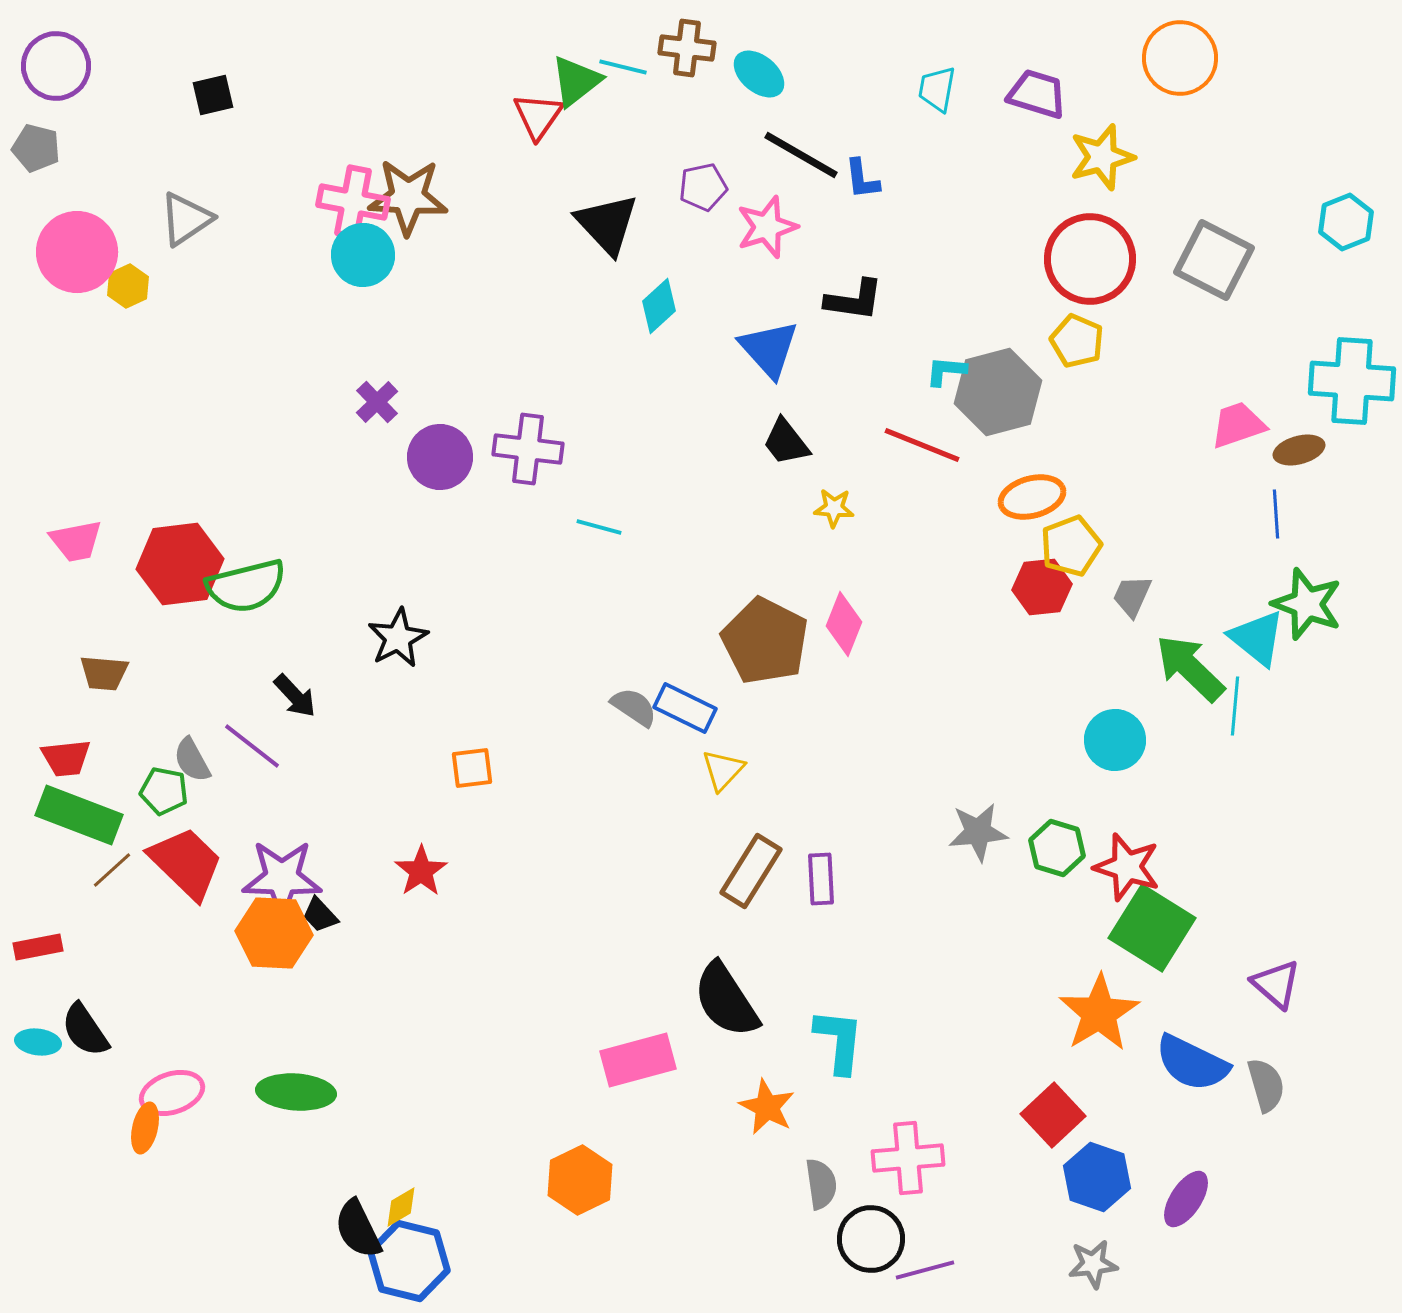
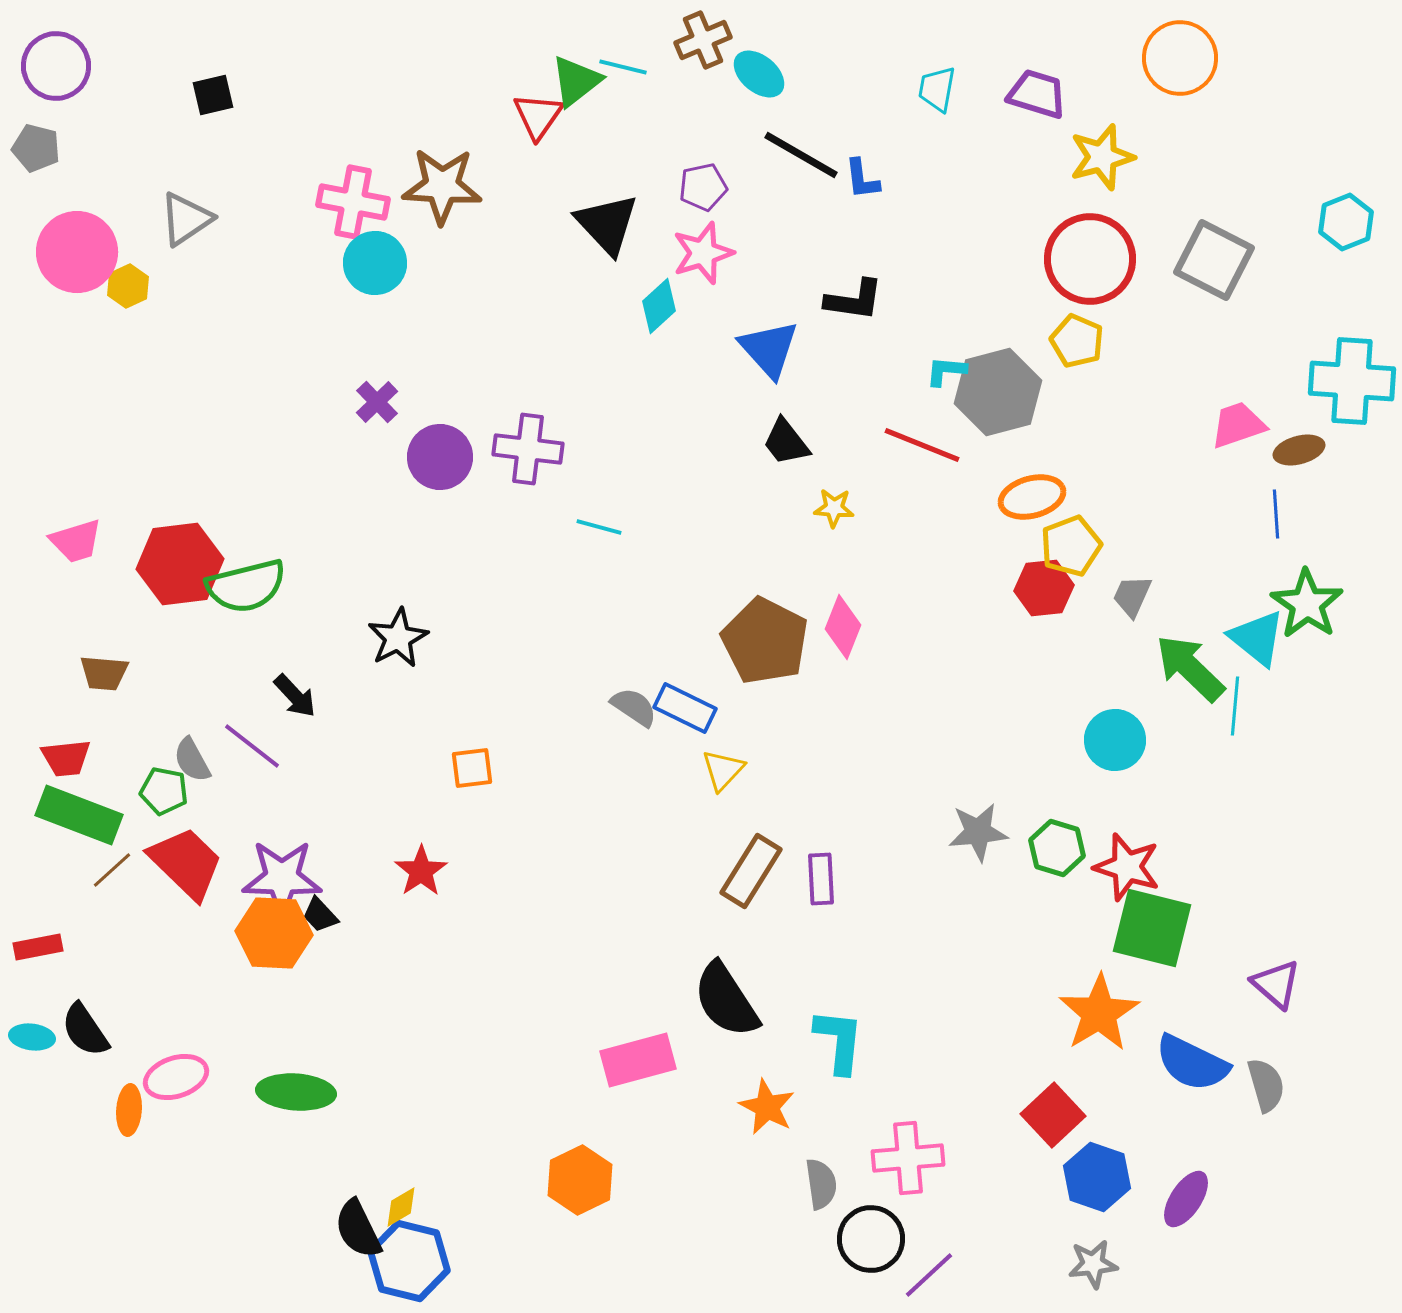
brown cross at (687, 48): moved 16 px right, 8 px up; rotated 30 degrees counterclockwise
brown star at (408, 197): moved 34 px right, 11 px up
pink star at (767, 227): moved 64 px left, 26 px down
cyan circle at (363, 255): moved 12 px right, 8 px down
pink trapezoid at (76, 541): rotated 6 degrees counterclockwise
red hexagon at (1042, 587): moved 2 px right, 1 px down
green star at (1307, 604): rotated 14 degrees clockwise
pink diamond at (844, 624): moved 1 px left, 3 px down
green square at (1152, 928): rotated 18 degrees counterclockwise
cyan ellipse at (38, 1042): moved 6 px left, 5 px up
pink ellipse at (172, 1093): moved 4 px right, 16 px up
orange ellipse at (145, 1128): moved 16 px left, 18 px up; rotated 9 degrees counterclockwise
purple line at (925, 1270): moved 4 px right, 5 px down; rotated 28 degrees counterclockwise
